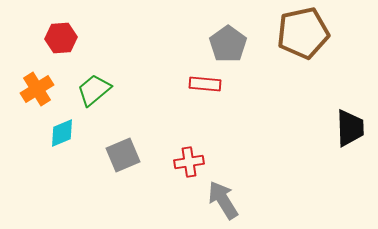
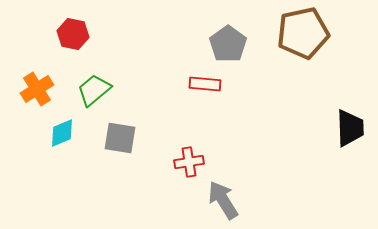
red hexagon: moved 12 px right, 4 px up; rotated 16 degrees clockwise
gray square: moved 3 px left, 17 px up; rotated 32 degrees clockwise
